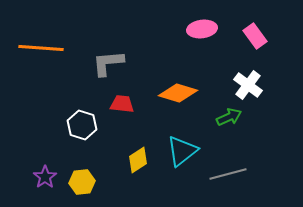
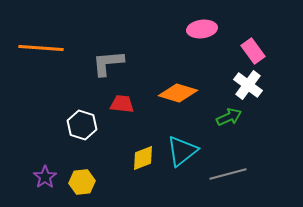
pink rectangle: moved 2 px left, 15 px down
yellow diamond: moved 5 px right, 2 px up; rotated 12 degrees clockwise
